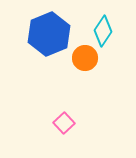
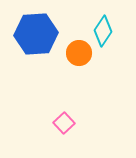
blue hexagon: moved 13 px left; rotated 18 degrees clockwise
orange circle: moved 6 px left, 5 px up
